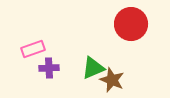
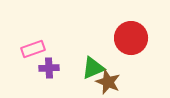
red circle: moved 14 px down
brown star: moved 4 px left, 2 px down
